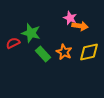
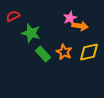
pink star: rotated 24 degrees clockwise
red semicircle: moved 27 px up
